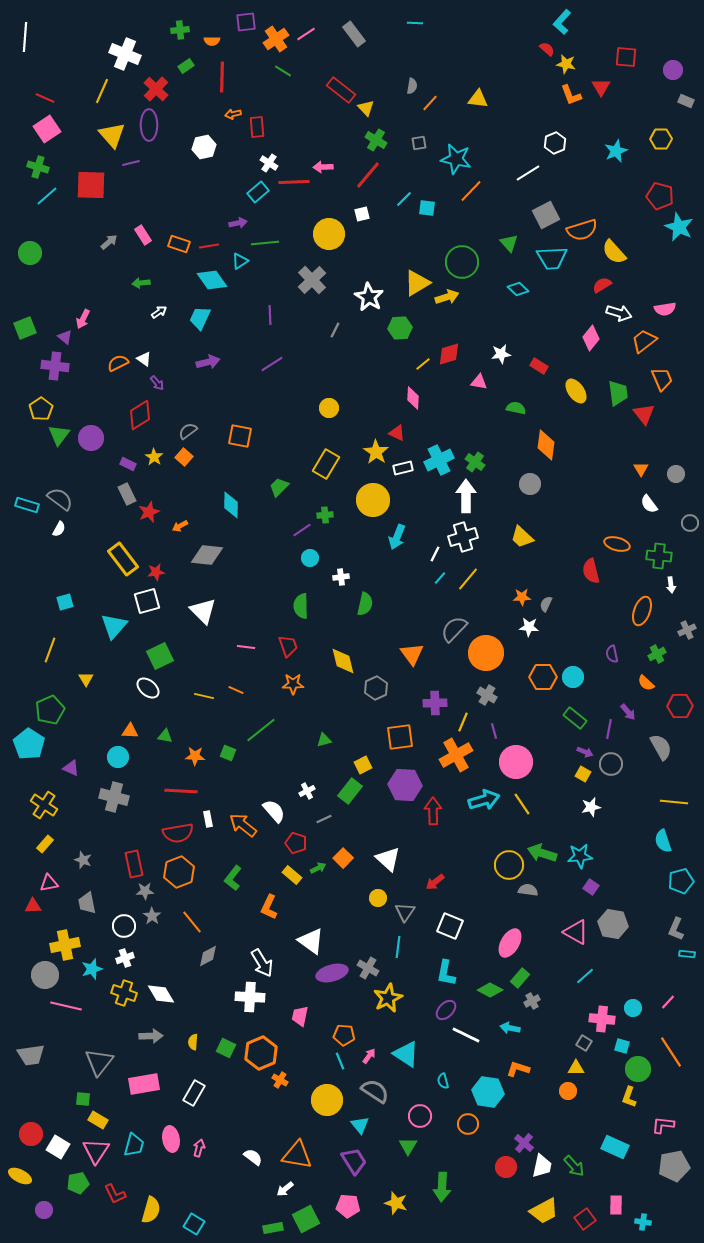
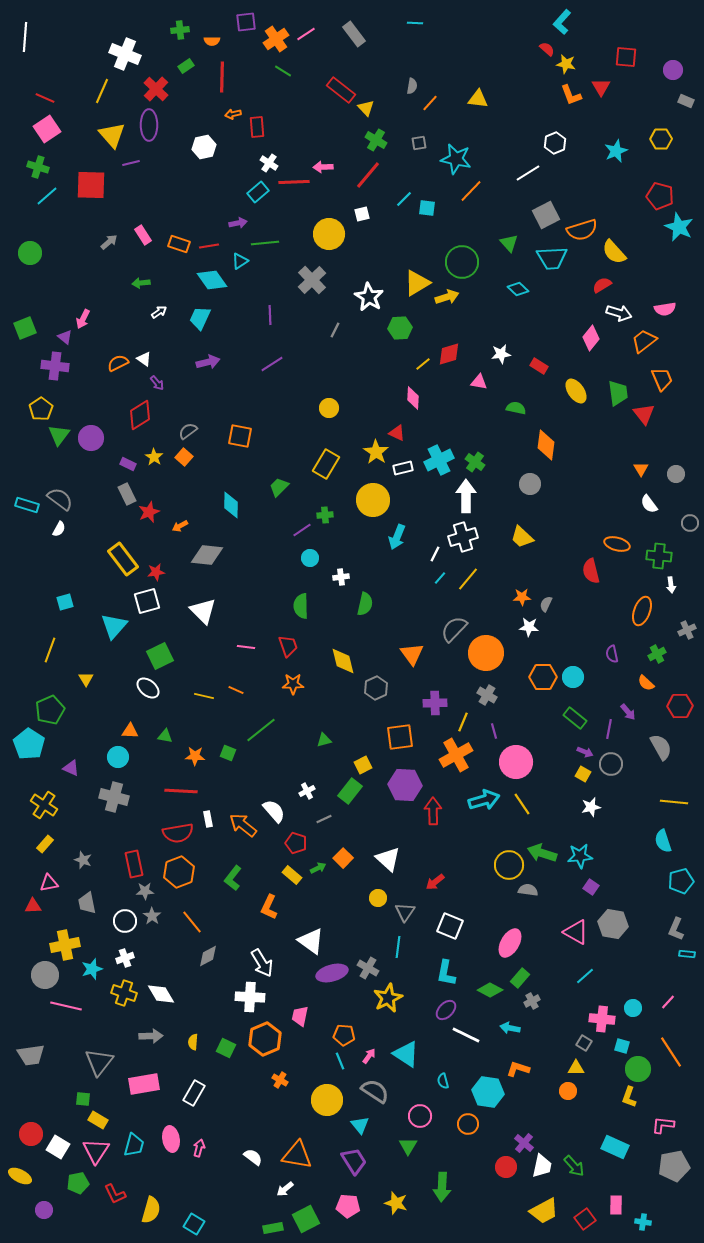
white circle at (124, 926): moved 1 px right, 5 px up
orange hexagon at (261, 1053): moved 4 px right, 14 px up
